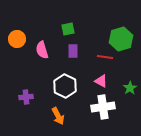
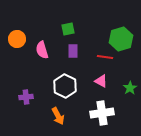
white cross: moved 1 px left, 6 px down
